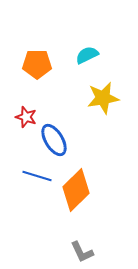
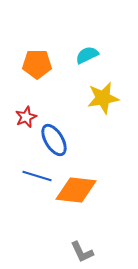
red star: rotated 30 degrees clockwise
orange diamond: rotated 51 degrees clockwise
